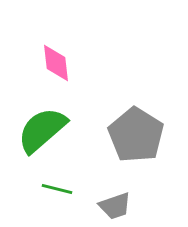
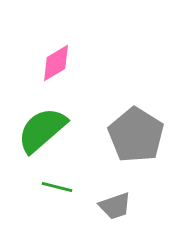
pink diamond: rotated 66 degrees clockwise
green line: moved 2 px up
